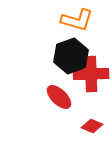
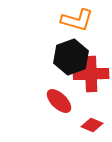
black hexagon: moved 1 px down
red ellipse: moved 4 px down
red diamond: moved 1 px up
